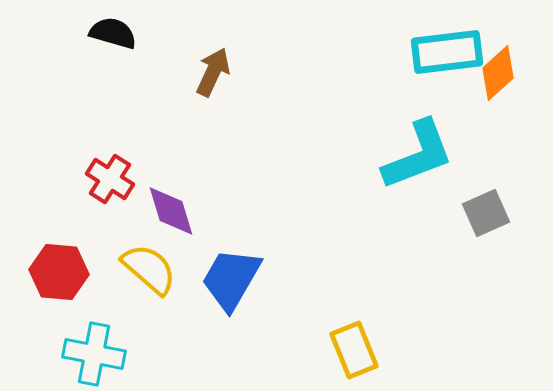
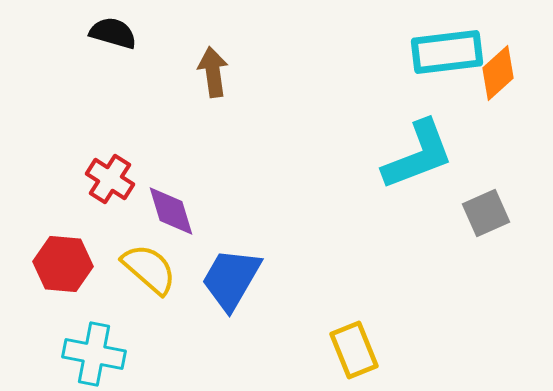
brown arrow: rotated 33 degrees counterclockwise
red hexagon: moved 4 px right, 8 px up
